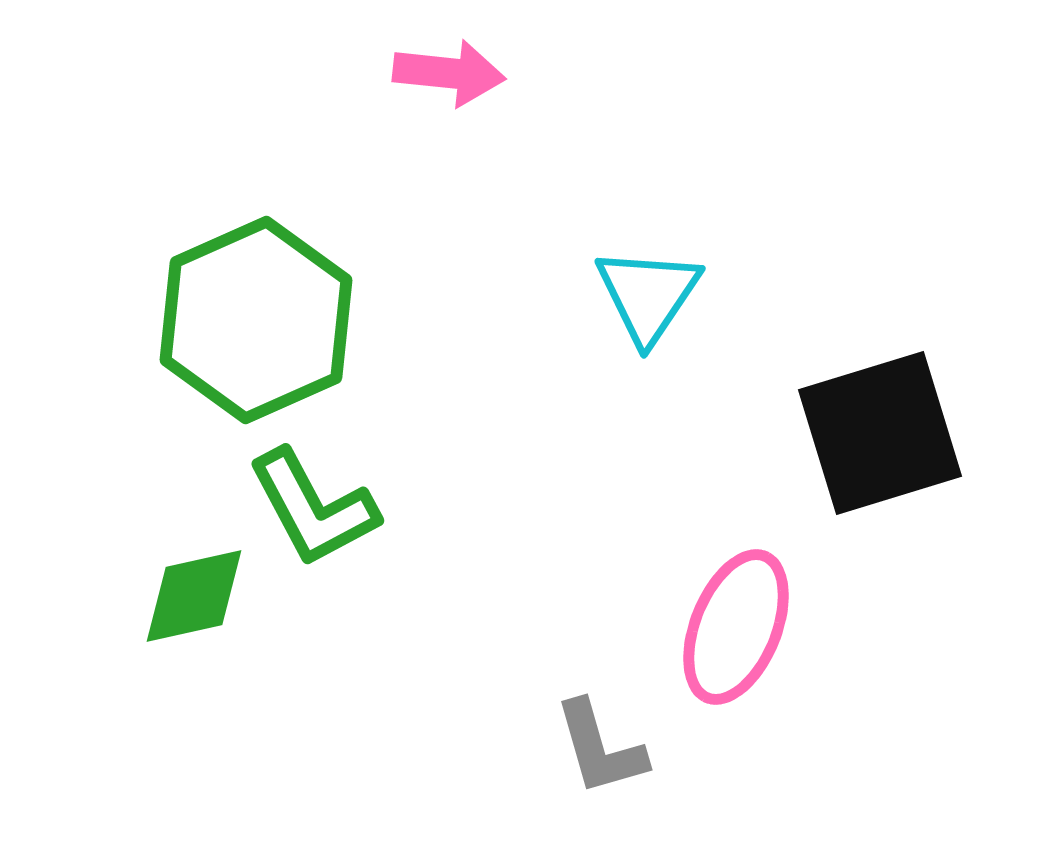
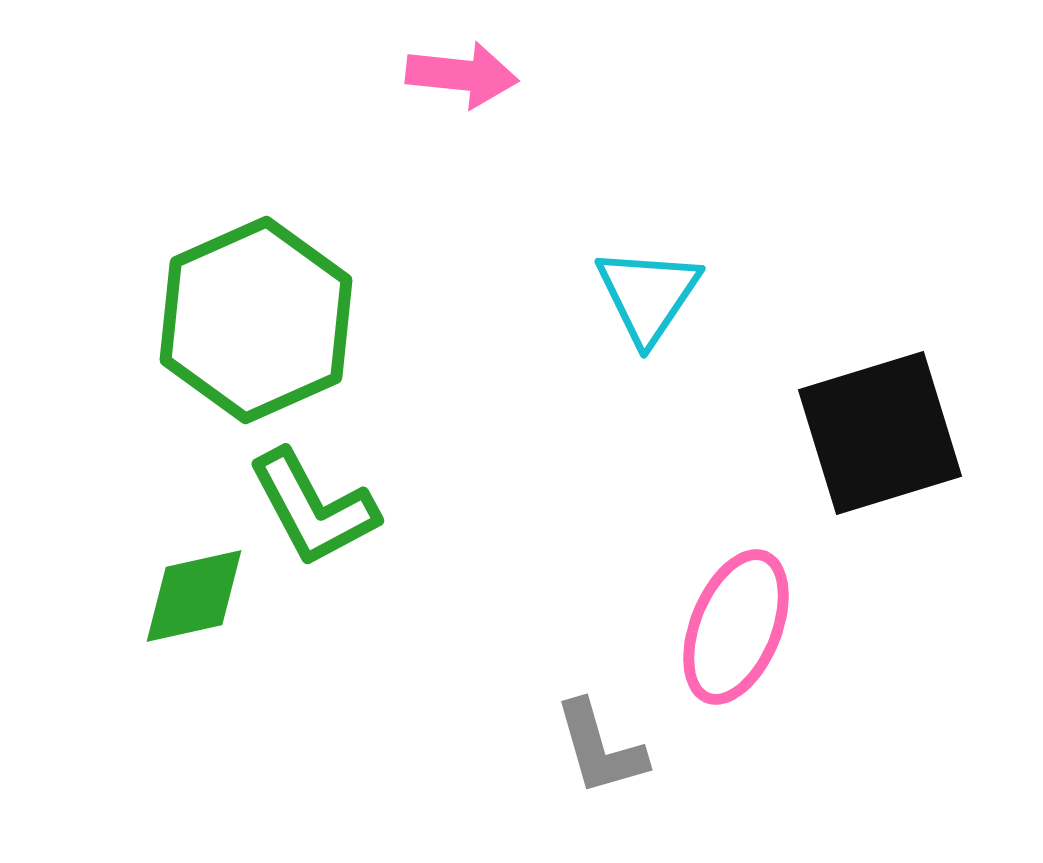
pink arrow: moved 13 px right, 2 px down
